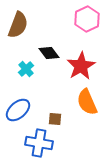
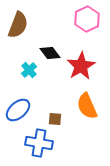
black diamond: moved 1 px right
cyan cross: moved 3 px right, 1 px down
orange semicircle: moved 4 px down
